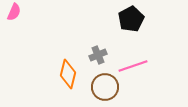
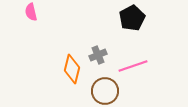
pink semicircle: moved 17 px right; rotated 144 degrees clockwise
black pentagon: moved 1 px right, 1 px up
orange diamond: moved 4 px right, 5 px up
brown circle: moved 4 px down
